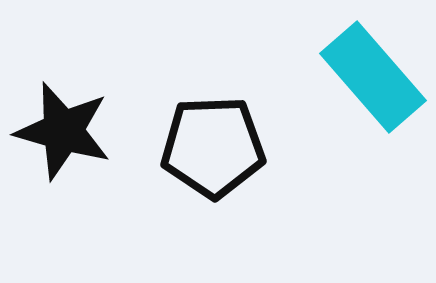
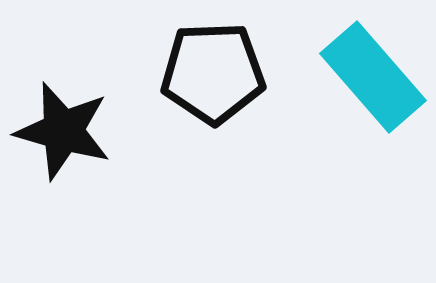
black pentagon: moved 74 px up
